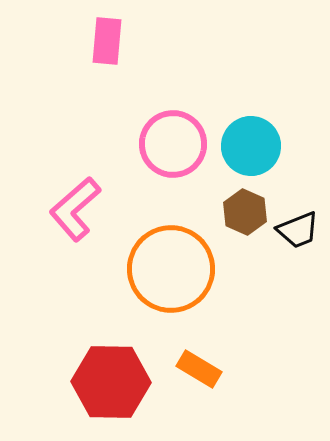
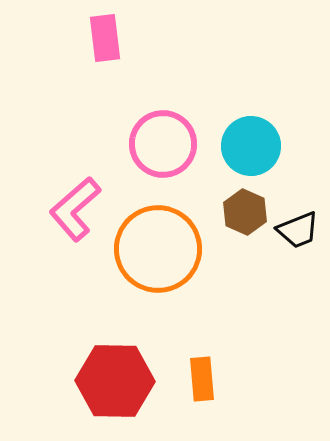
pink rectangle: moved 2 px left, 3 px up; rotated 12 degrees counterclockwise
pink circle: moved 10 px left
orange circle: moved 13 px left, 20 px up
orange rectangle: moved 3 px right, 10 px down; rotated 54 degrees clockwise
red hexagon: moved 4 px right, 1 px up
